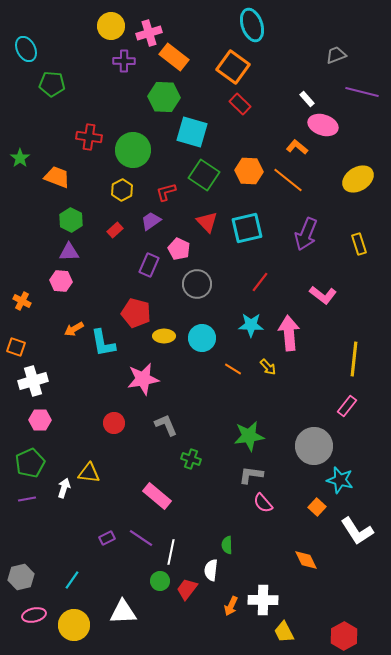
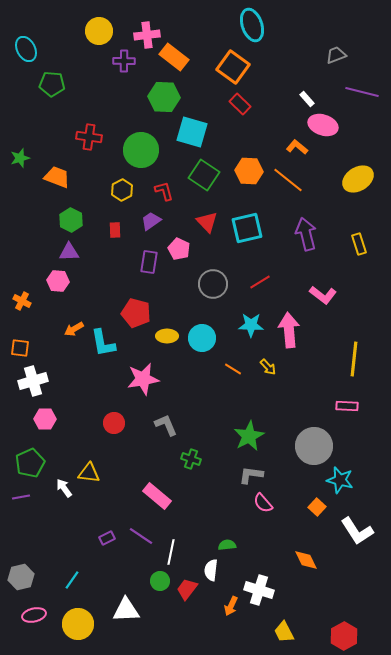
yellow circle at (111, 26): moved 12 px left, 5 px down
pink cross at (149, 33): moved 2 px left, 2 px down; rotated 10 degrees clockwise
green circle at (133, 150): moved 8 px right
green star at (20, 158): rotated 18 degrees clockwise
red L-shape at (166, 192): moved 2 px left, 1 px up; rotated 90 degrees clockwise
red rectangle at (115, 230): rotated 49 degrees counterclockwise
purple arrow at (306, 234): rotated 144 degrees clockwise
purple rectangle at (149, 265): moved 3 px up; rotated 15 degrees counterclockwise
pink hexagon at (61, 281): moved 3 px left
red line at (260, 282): rotated 20 degrees clockwise
gray circle at (197, 284): moved 16 px right
pink arrow at (289, 333): moved 3 px up
yellow ellipse at (164, 336): moved 3 px right
orange square at (16, 347): moved 4 px right, 1 px down; rotated 12 degrees counterclockwise
pink rectangle at (347, 406): rotated 55 degrees clockwise
pink hexagon at (40, 420): moved 5 px right, 1 px up
green star at (249, 436): rotated 20 degrees counterclockwise
white arrow at (64, 488): rotated 54 degrees counterclockwise
purple line at (27, 499): moved 6 px left, 2 px up
purple line at (141, 538): moved 2 px up
green semicircle at (227, 545): rotated 84 degrees clockwise
white cross at (263, 600): moved 4 px left, 10 px up; rotated 16 degrees clockwise
white triangle at (123, 612): moved 3 px right, 2 px up
yellow circle at (74, 625): moved 4 px right, 1 px up
